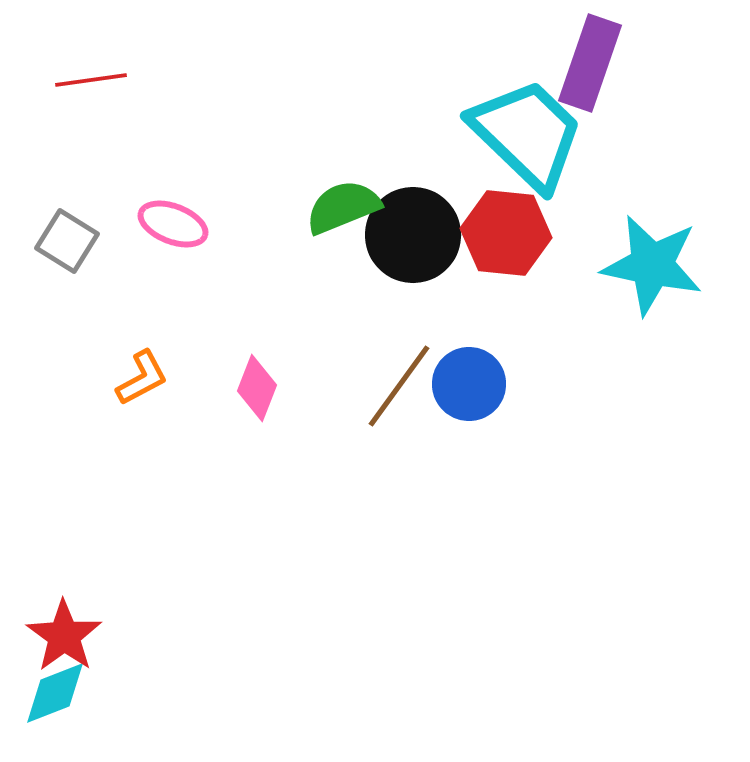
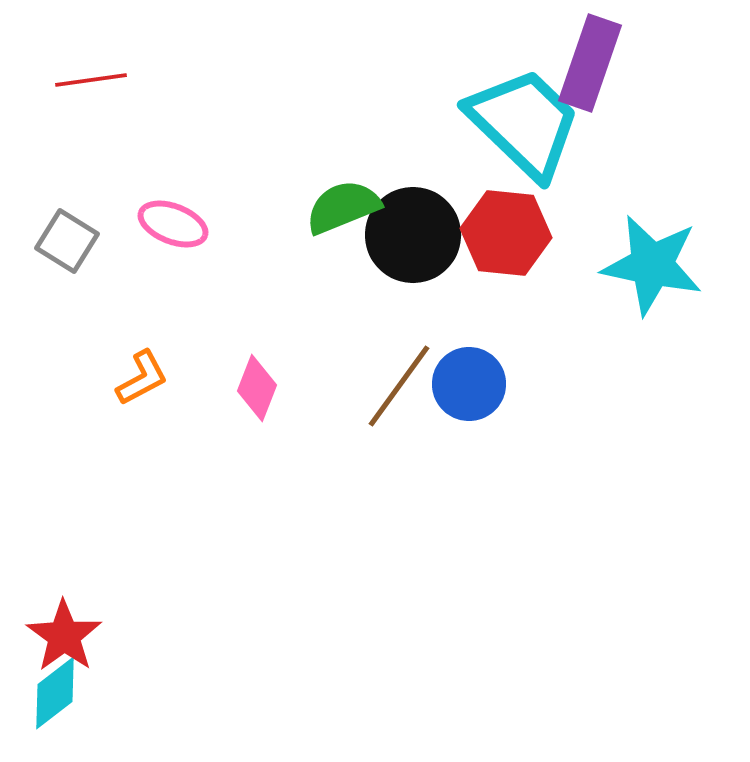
cyan trapezoid: moved 3 px left, 11 px up
cyan diamond: rotated 16 degrees counterclockwise
